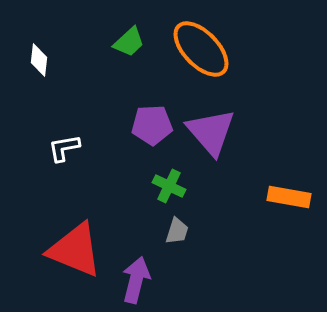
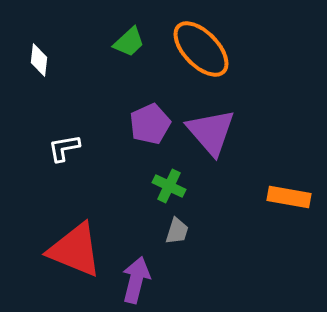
purple pentagon: moved 2 px left, 1 px up; rotated 21 degrees counterclockwise
